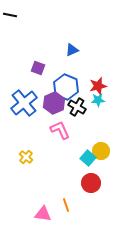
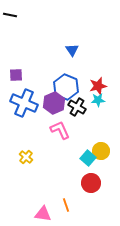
blue triangle: rotated 40 degrees counterclockwise
purple square: moved 22 px left, 7 px down; rotated 24 degrees counterclockwise
blue cross: rotated 28 degrees counterclockwise
